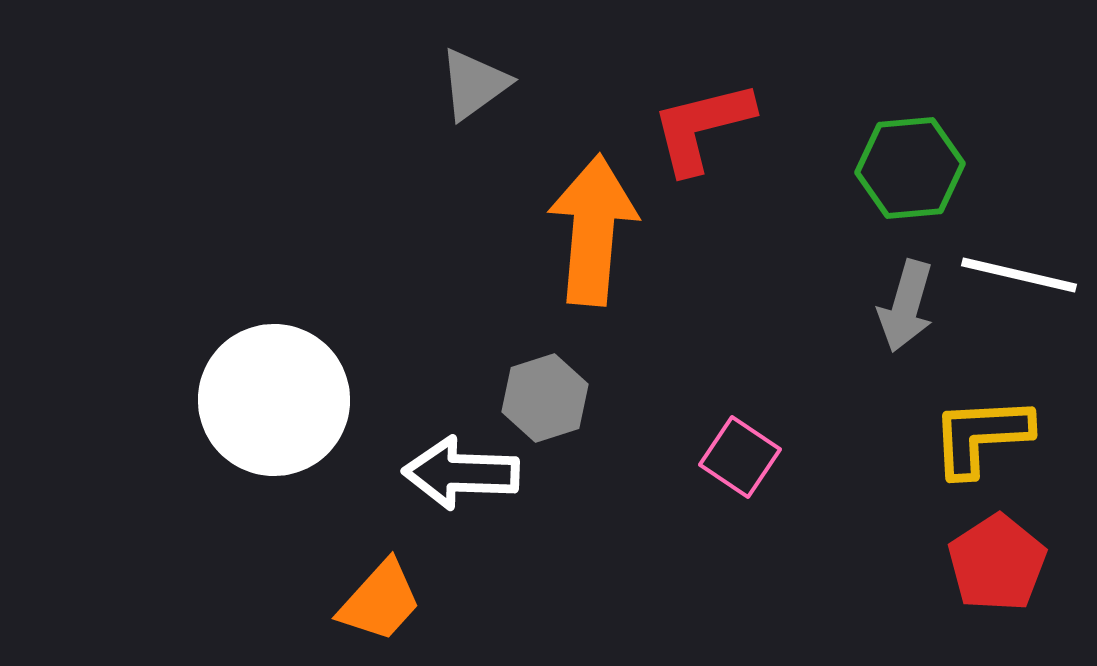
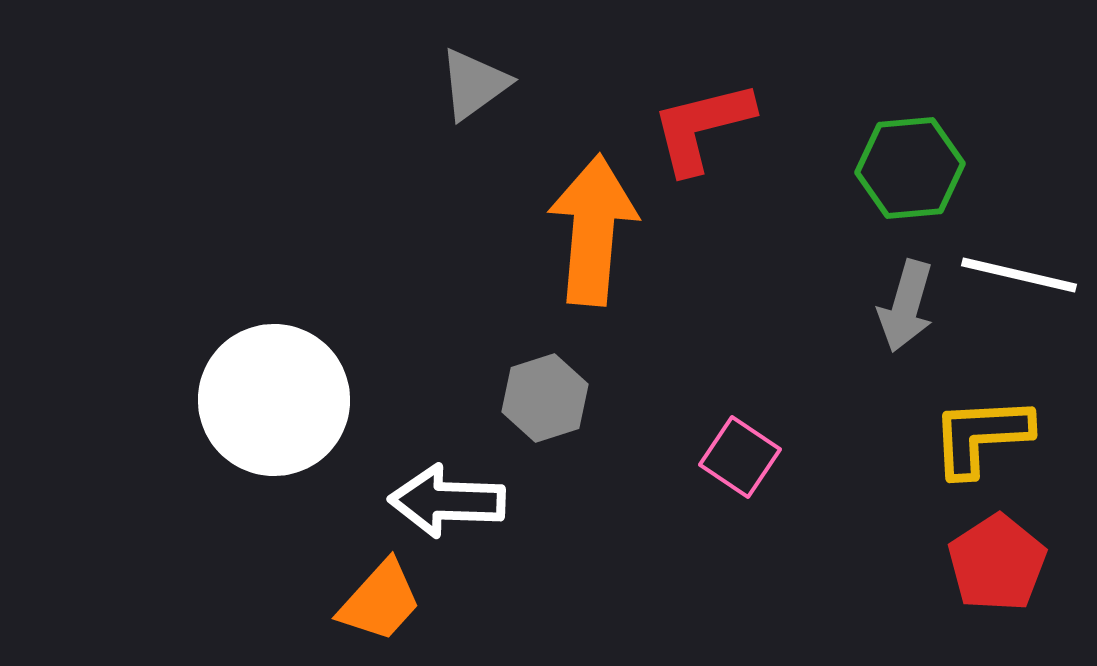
white arrow: moved 14 px left, 28 px down
